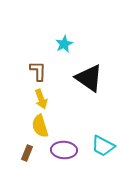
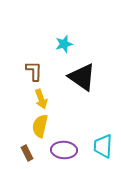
cyan star: rotated 12 degrees clockwise
brown L-shape: moved 4 px left
black triangle: moved 7 px left, 1 px up
yellow semicircle: rotated 30 degrees clockwise
cyan trapezoid: rotated 65 degrees clockwise
brown rectangle: rotated 49 degrees counterclockwise
